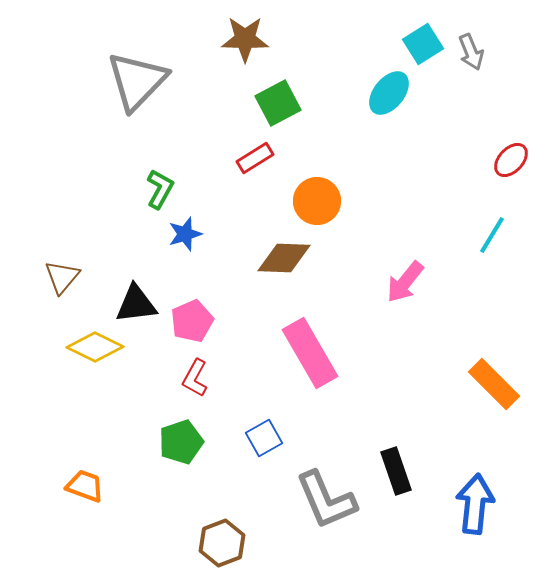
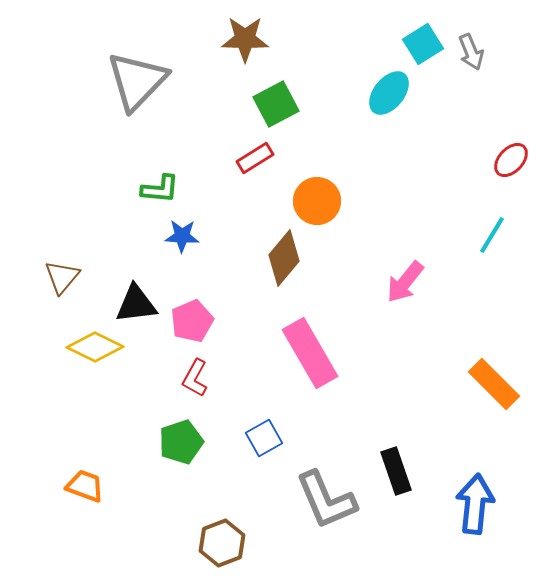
green square: moved 2 px left, 1 px down
green L-shape: rotated 66 degrees clockwise
blue star: moved 3 px left, 2 px down; rotated 20 degrees clockwise
brown diamond: rotated 52 degrees counterclockwise
